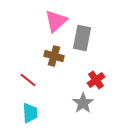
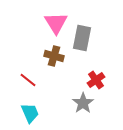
pink triangle: moved 2 px down; rotated 20 degrees counterclockwise
cyan trapezoid: rotated 20 degrees counterclockwise
